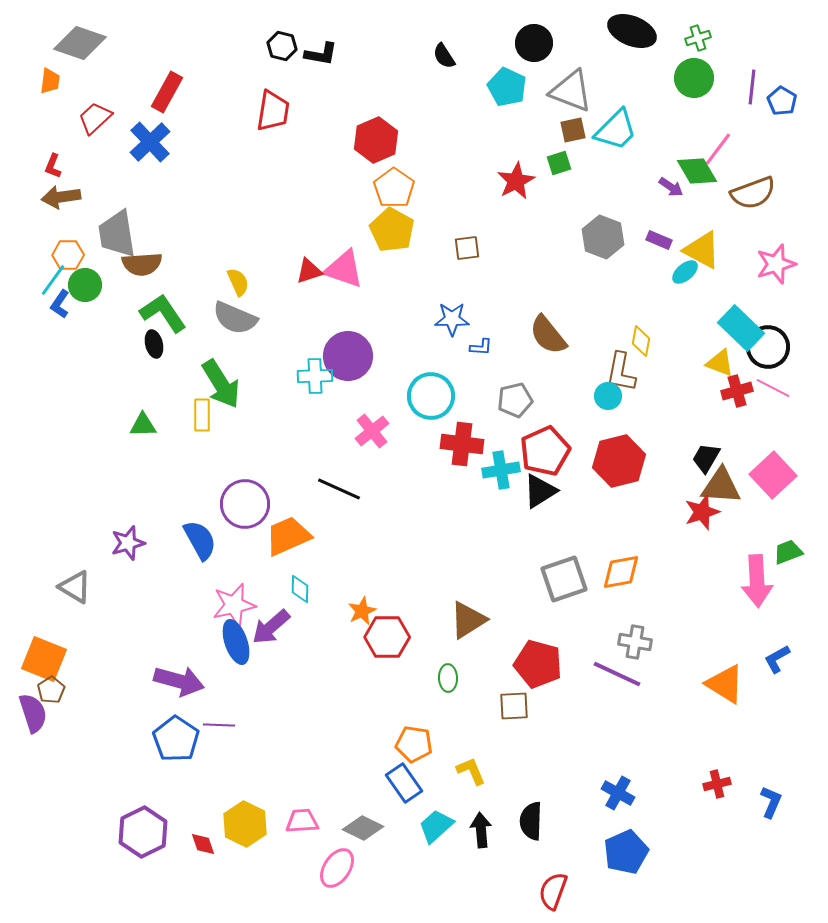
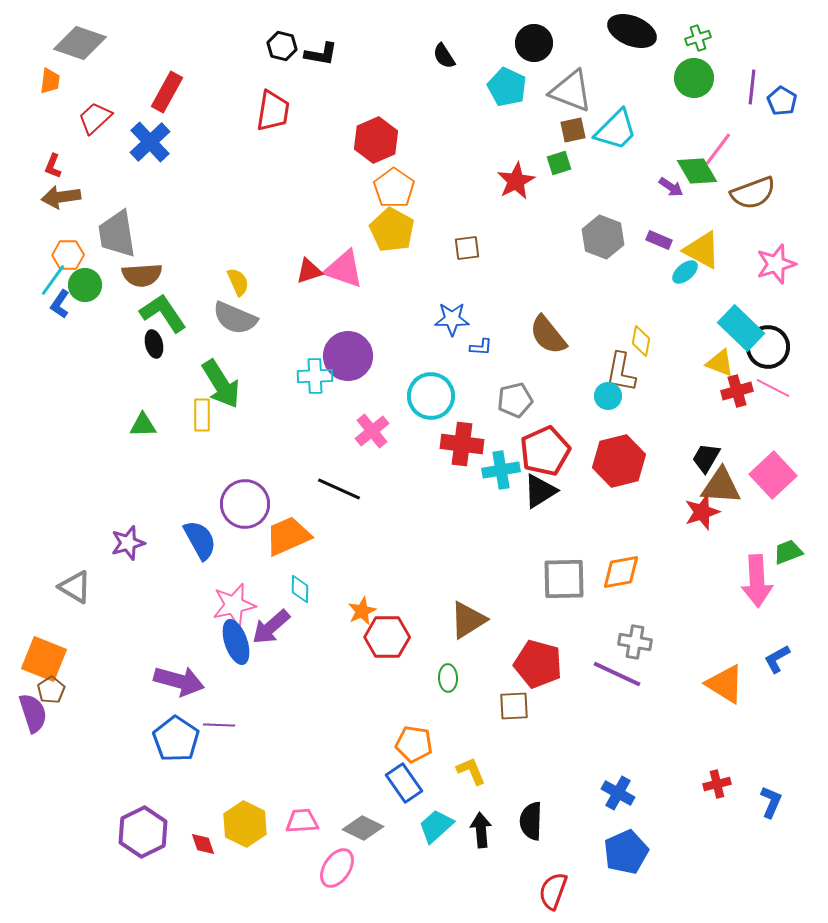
brown semicircle at (142, 264): moved 11 px down
gray square at (564, 579): rotated 18 degrees clockwise
